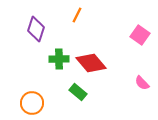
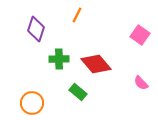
red diamond: moved 5 px right, 1 px down
pink semicircle: moved 1 px left
